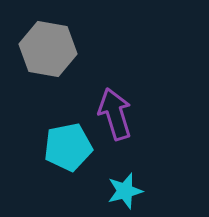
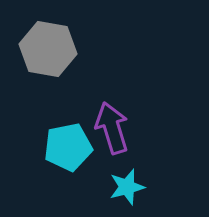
purple arrow: moved 3 px left, 14 px down
cyan star: moved 2 px right, 4 px up
